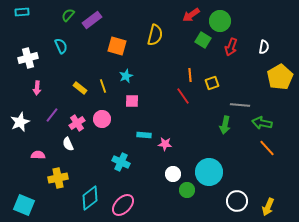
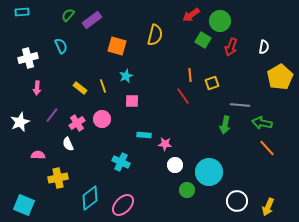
white circle at (173, 174): moved 2 px right, 9 px up
